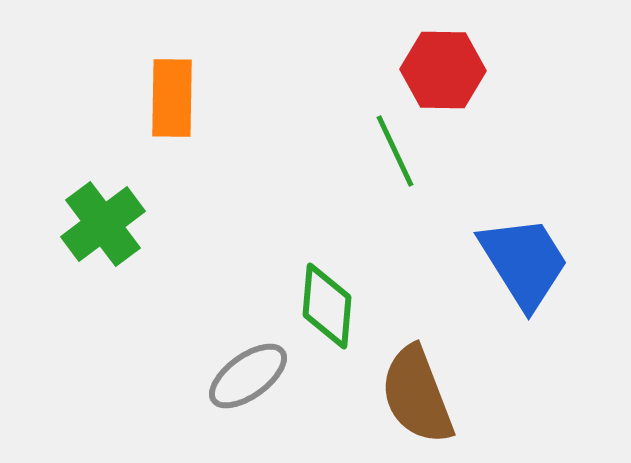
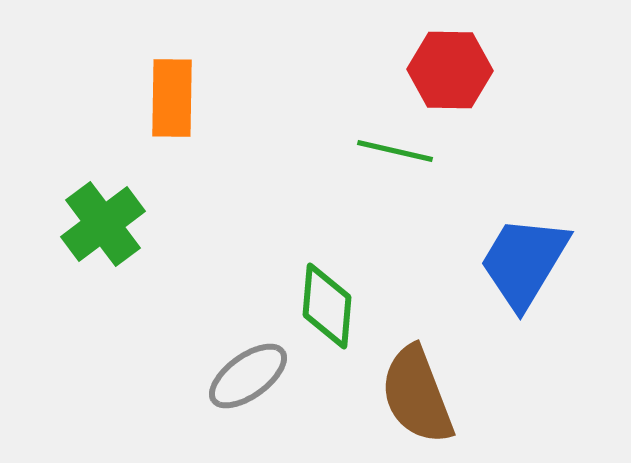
red hexagon: moved 7 px right
green line: rotated 52 degrees counterclockwise
blue trapezoid: rotated 117 degrees counterclockwise
